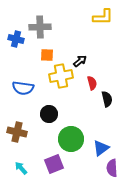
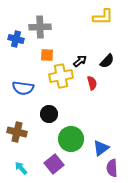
black semicircle: moved 38 px up; rotated 56 degrees clockwise
purple square: rotated 18 degrees counterclockwise
